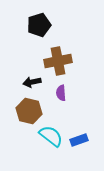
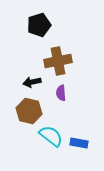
blue rectangle: moved 3 px down; rotated 30 degrees clockwise
